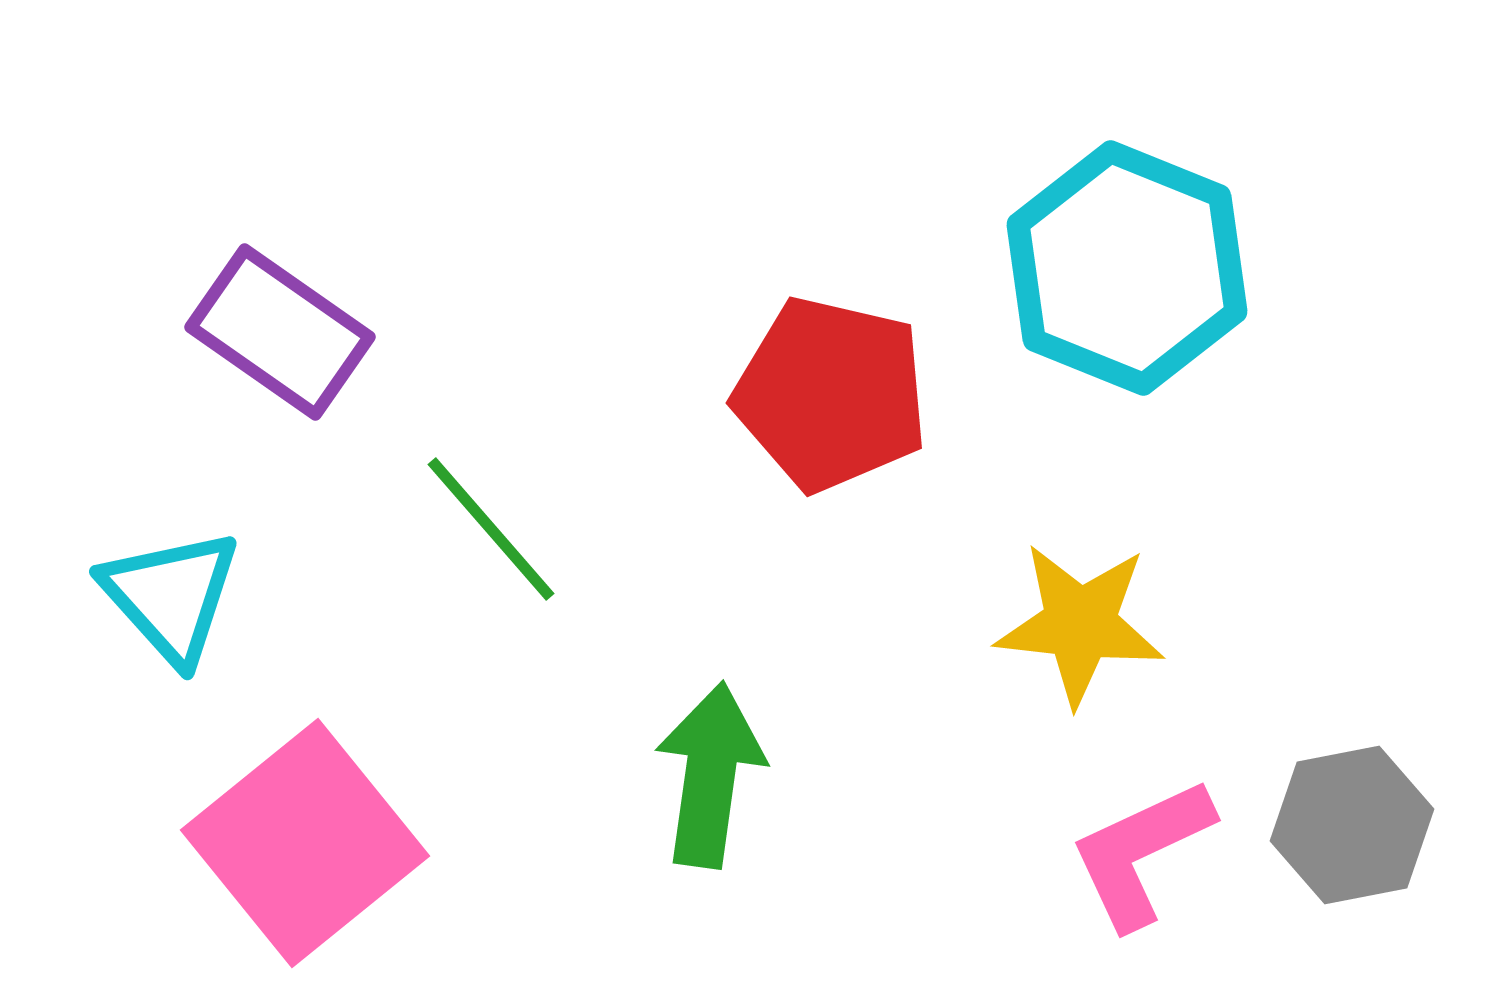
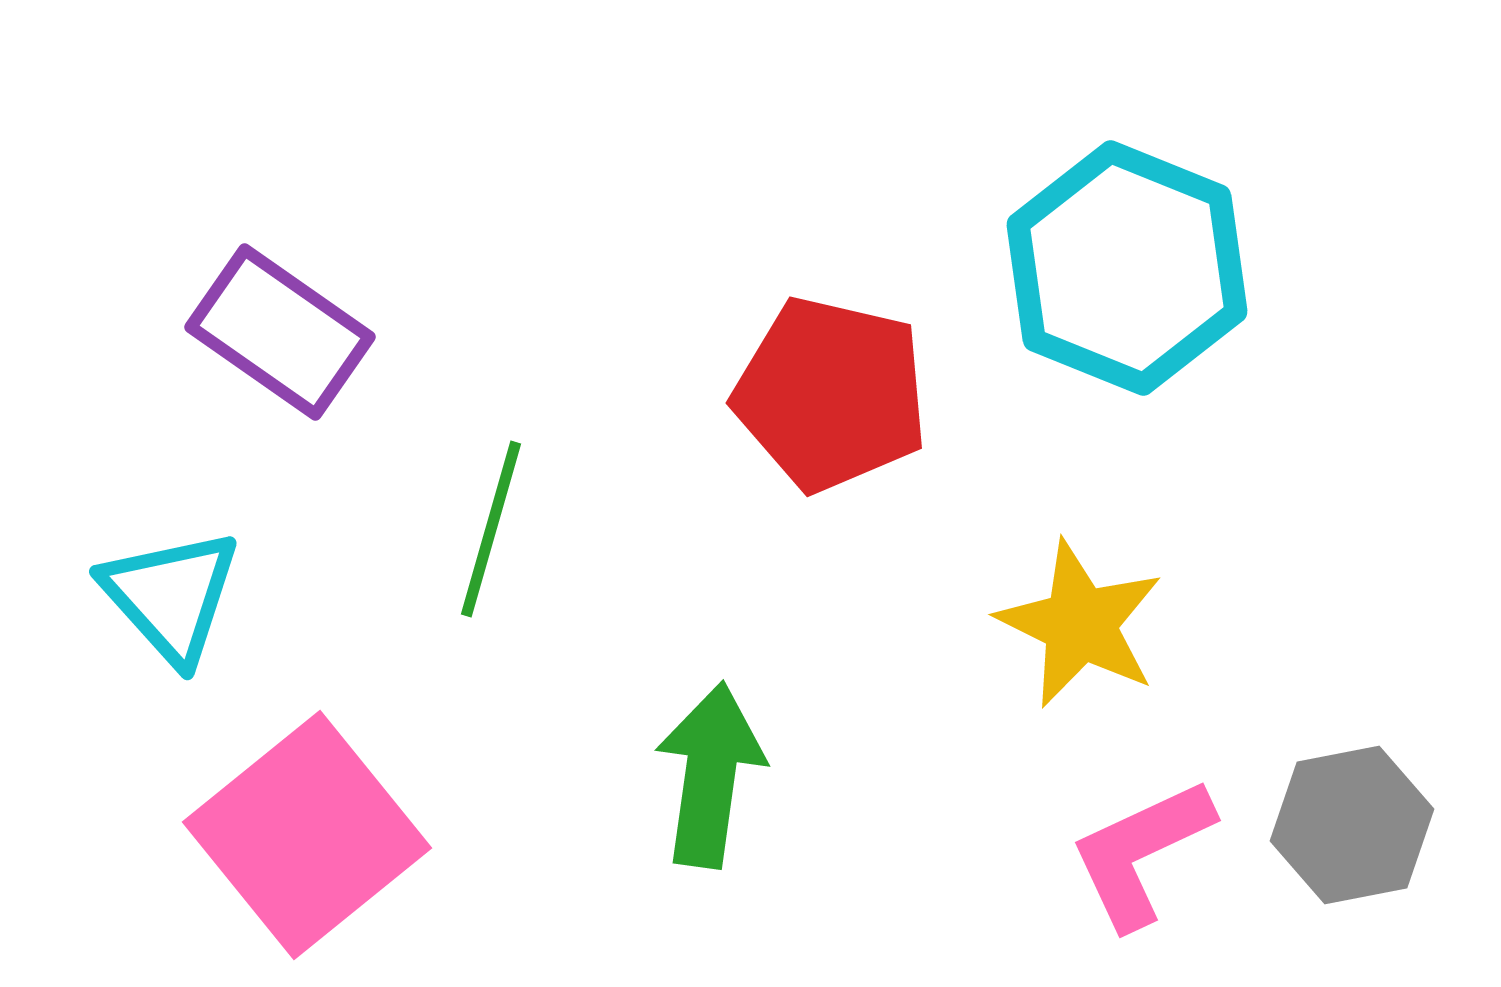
green line: rotated 57 degrees clockwise
yellow star: rotated 20 degrees clockwise
pink square: moved 2 px right, 8 px up
